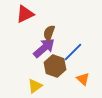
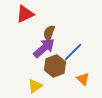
brown hexagon: rotated 20 degrees clockwise
